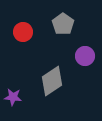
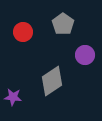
purple circle: moved 1 px up
